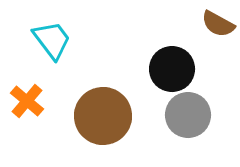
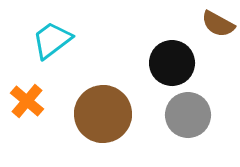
cyan trapezoid: rotated 90 degrees counterclockwise
black circle: moved 6 px up
brown circle: moved 2 px up
